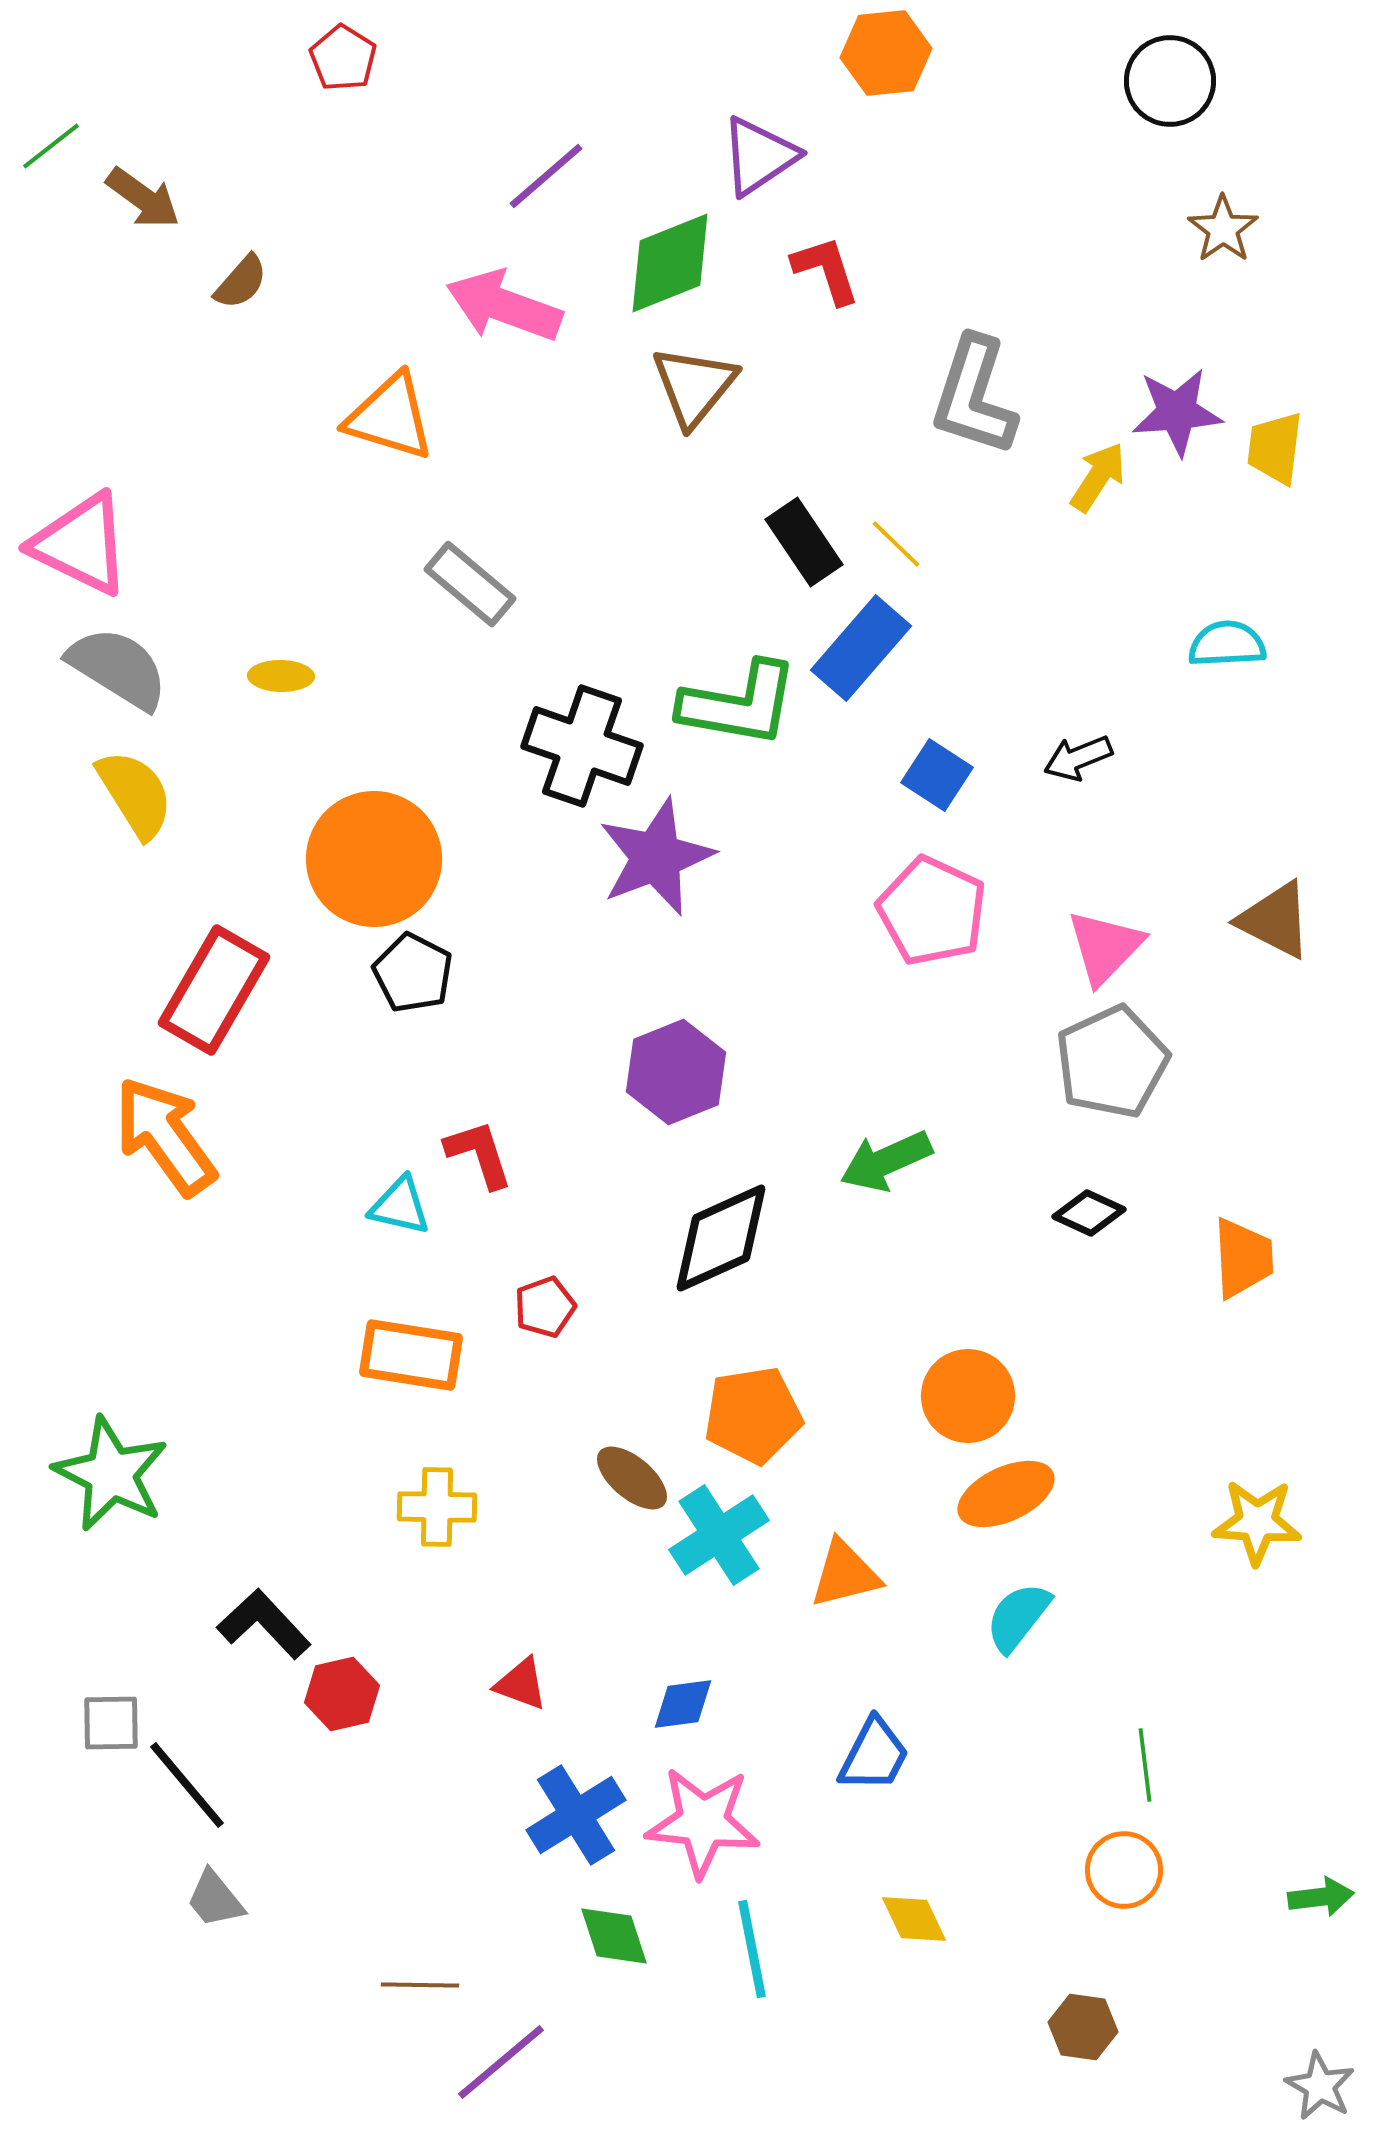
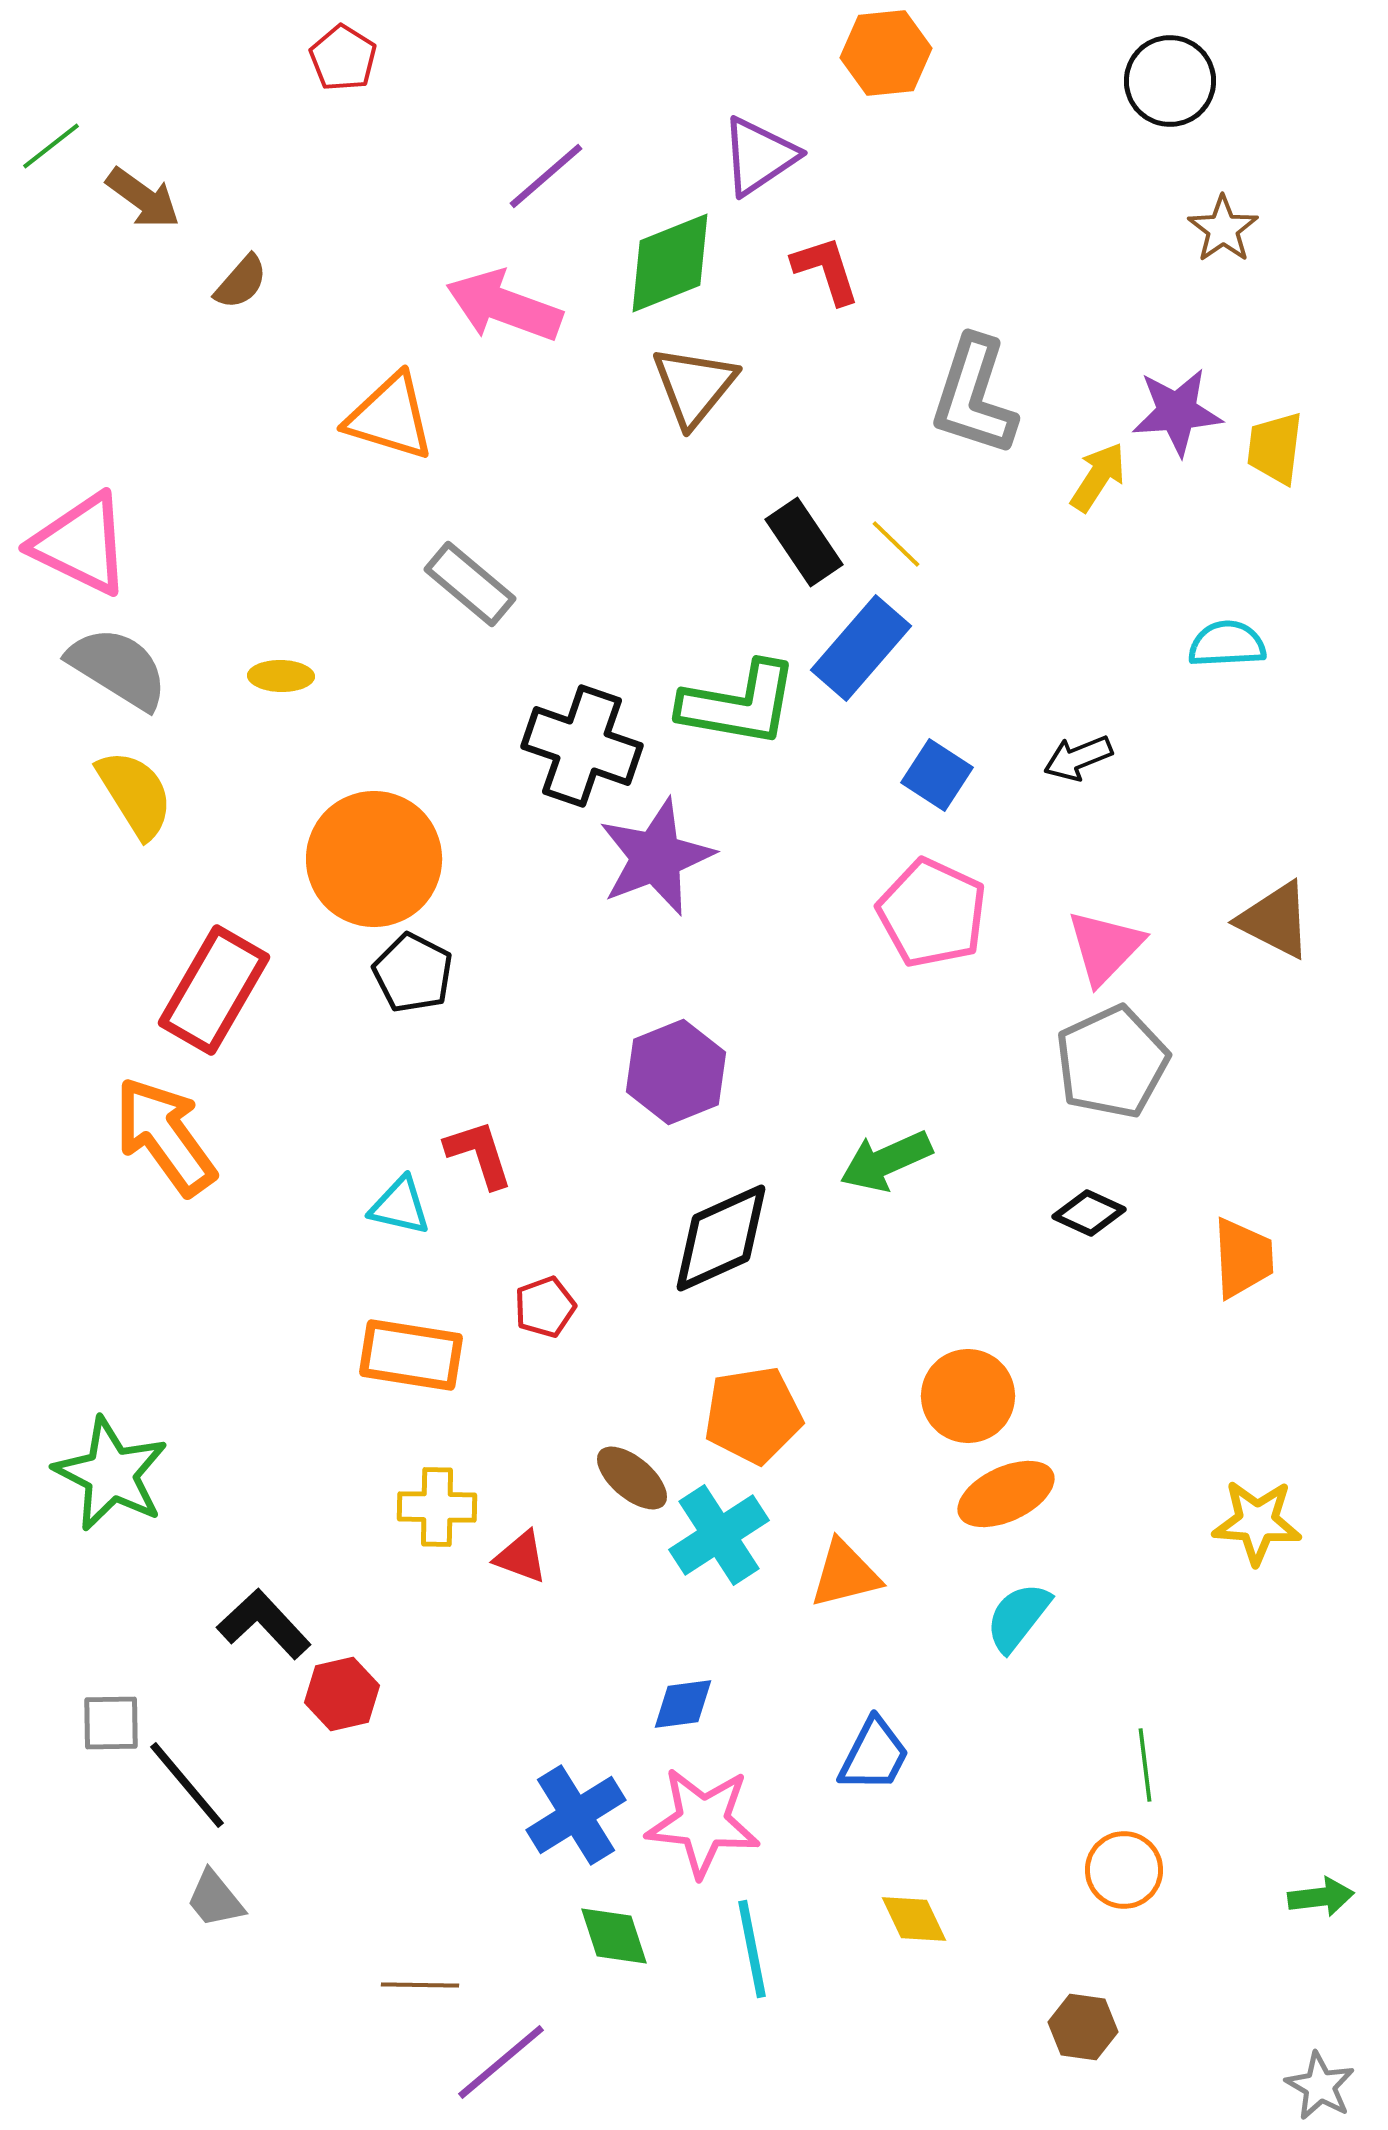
pink pentagon at (932, 911): moved 2 px down
red triangle at (521, 1684): moved 127 px up
